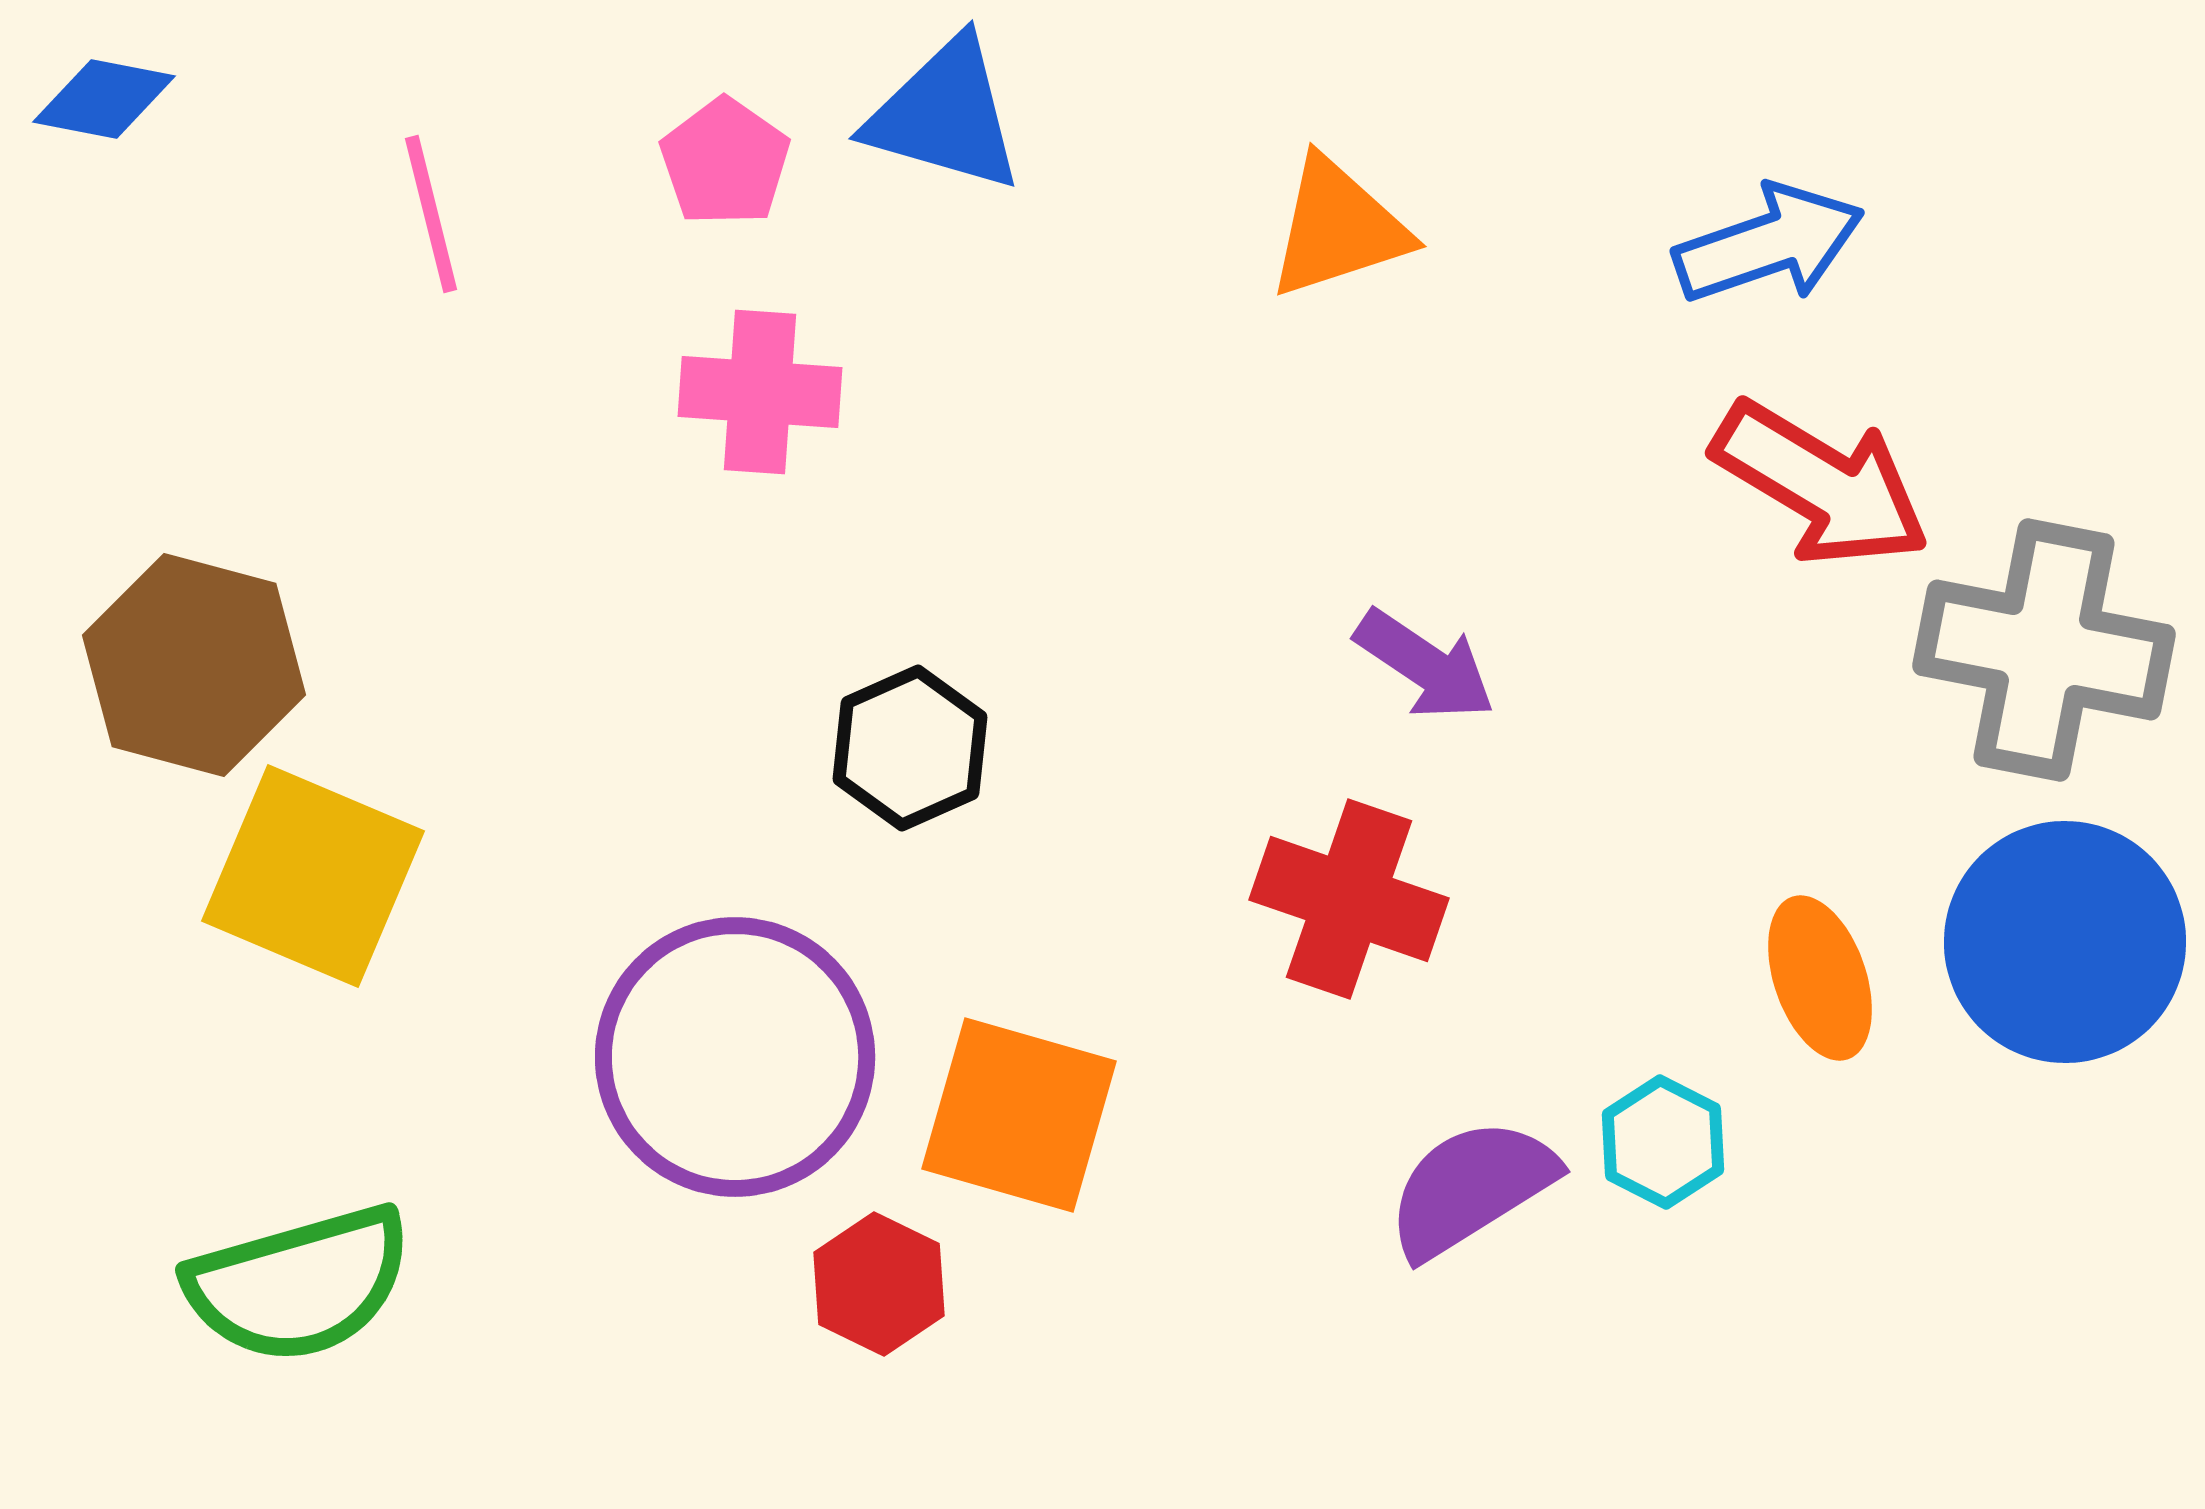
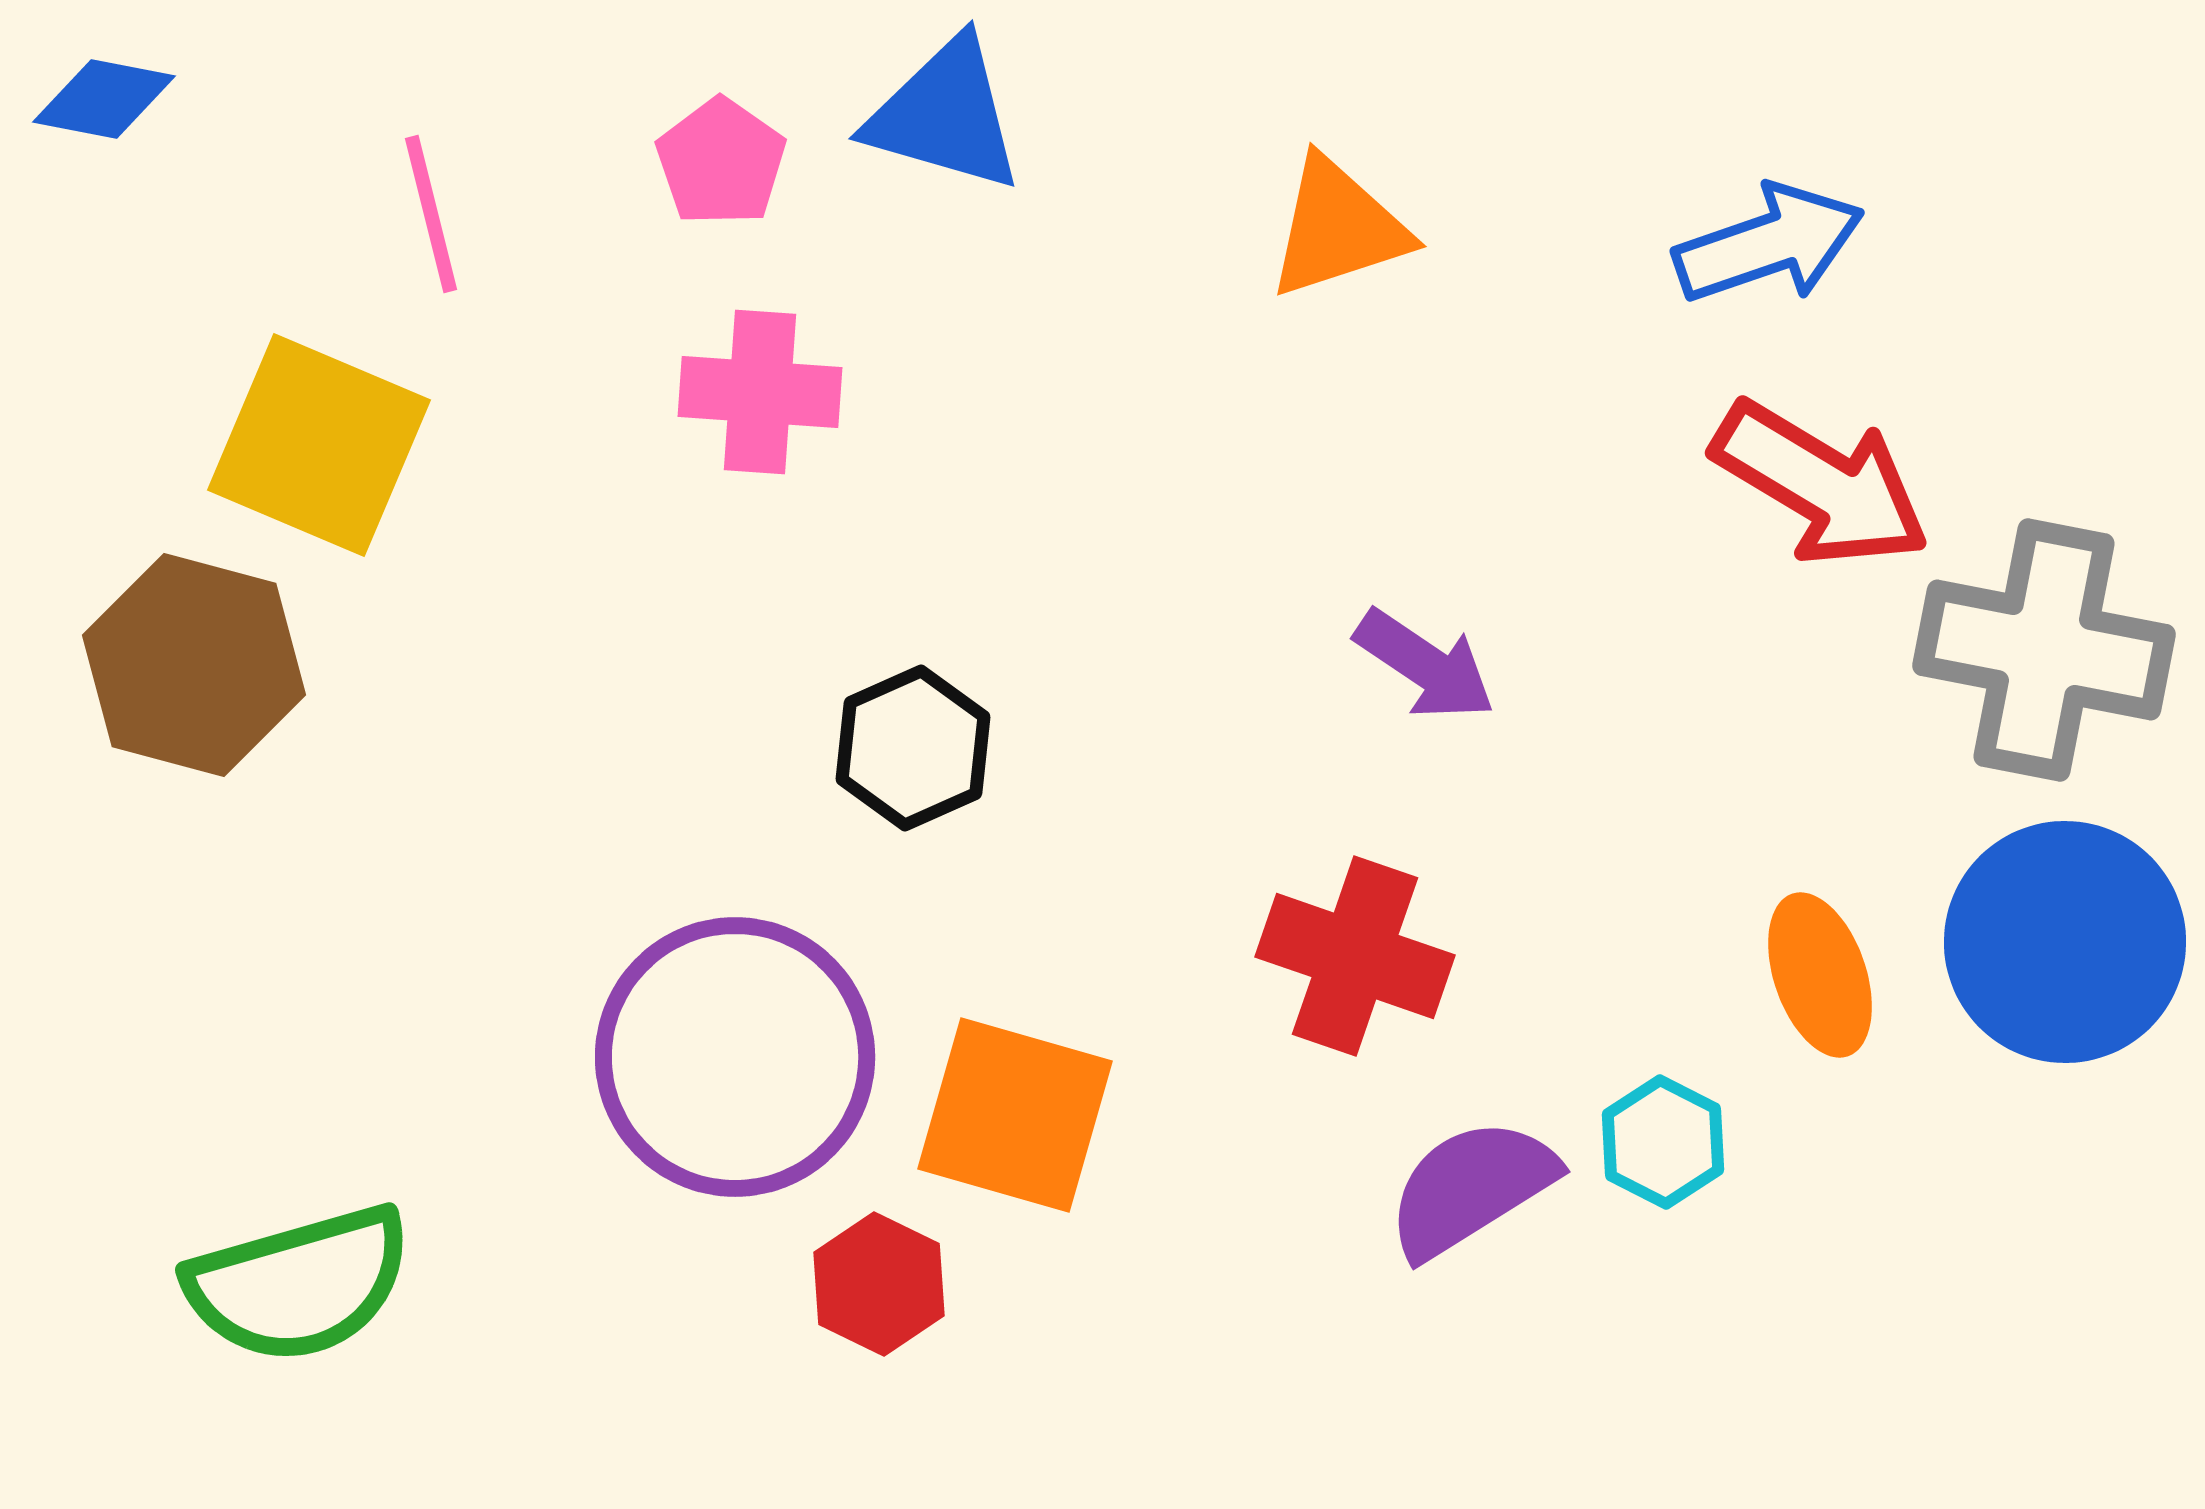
pink pentagon: moved 4 px left
black hexagon: moved 3 px right
yellow square: moved 6 px right, 431 px up
red cross: moved 6 px right, 57 px down
orange ellipse: moved 3 px up
orange square: moved 4 px left
